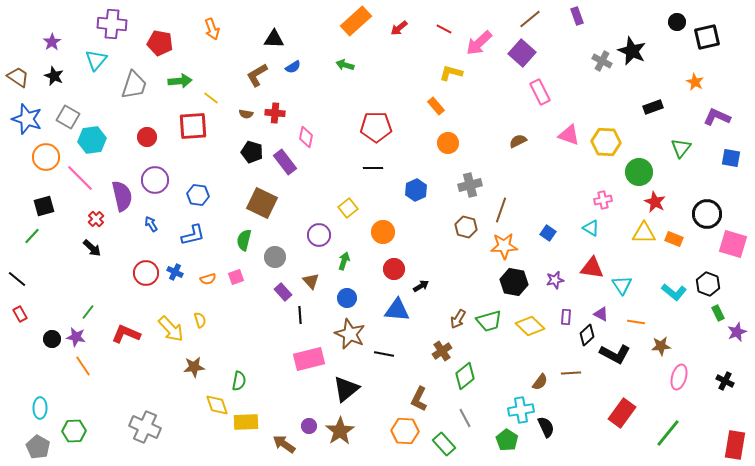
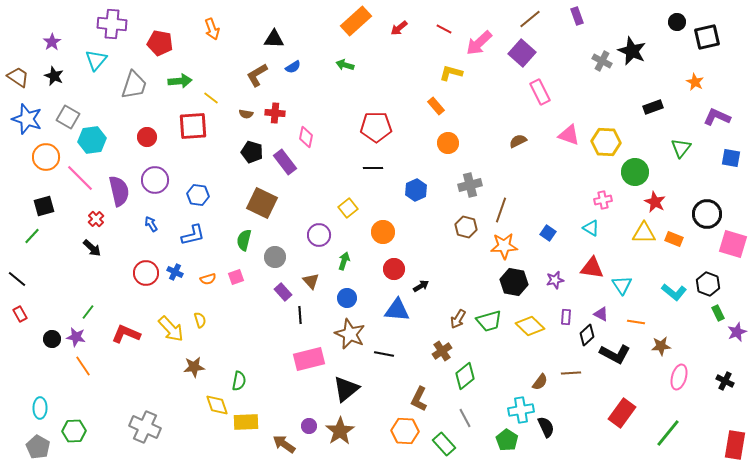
green circle at (639, 172): moved 4 px left
purple semicircle at (122, 196): moved 3 px left, 5 px up
